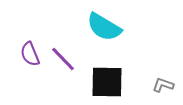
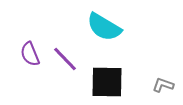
purple line: moved 2 px right
